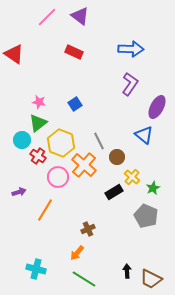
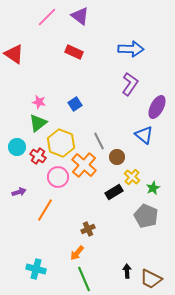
cyan circle: moved 5 px left, 7 px down
green line: rotated 35 degrees clockwise
